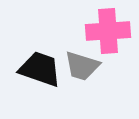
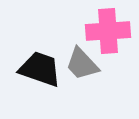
gray trapezoid: moved 2 px up; rotated 30 degrees clockwise
